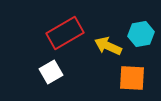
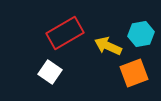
white square: moved 1 px left; rotated 25 degrees counterclockwise
orange square: moved 2 px right, 5 px up; rotated 24 degrees counterclockwise
